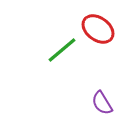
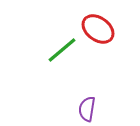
purple semicircle: moved 15 px left, 6 px down; rotated 40 degrees clockwise
